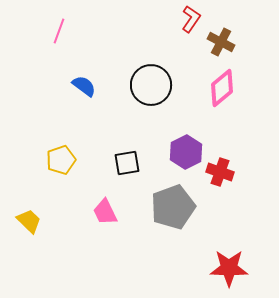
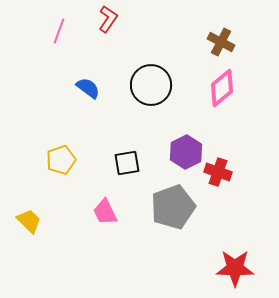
red L-shape: moved 83 px left
blue semicircle: moved 4 px right, 2 px down
red cross: moved 2 px left
red star: moved 6 px right
